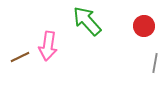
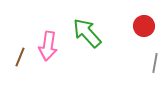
green arrow: moved 12 px down
brown line: rotated 42 degrees counterclockwise
